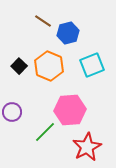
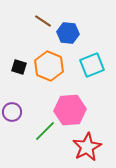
blue hexagon: rotated 20 degrees clockwise
black square: moved 1 px down; rotated 28 degrees counterclockwise
green line: moved 1 px up
